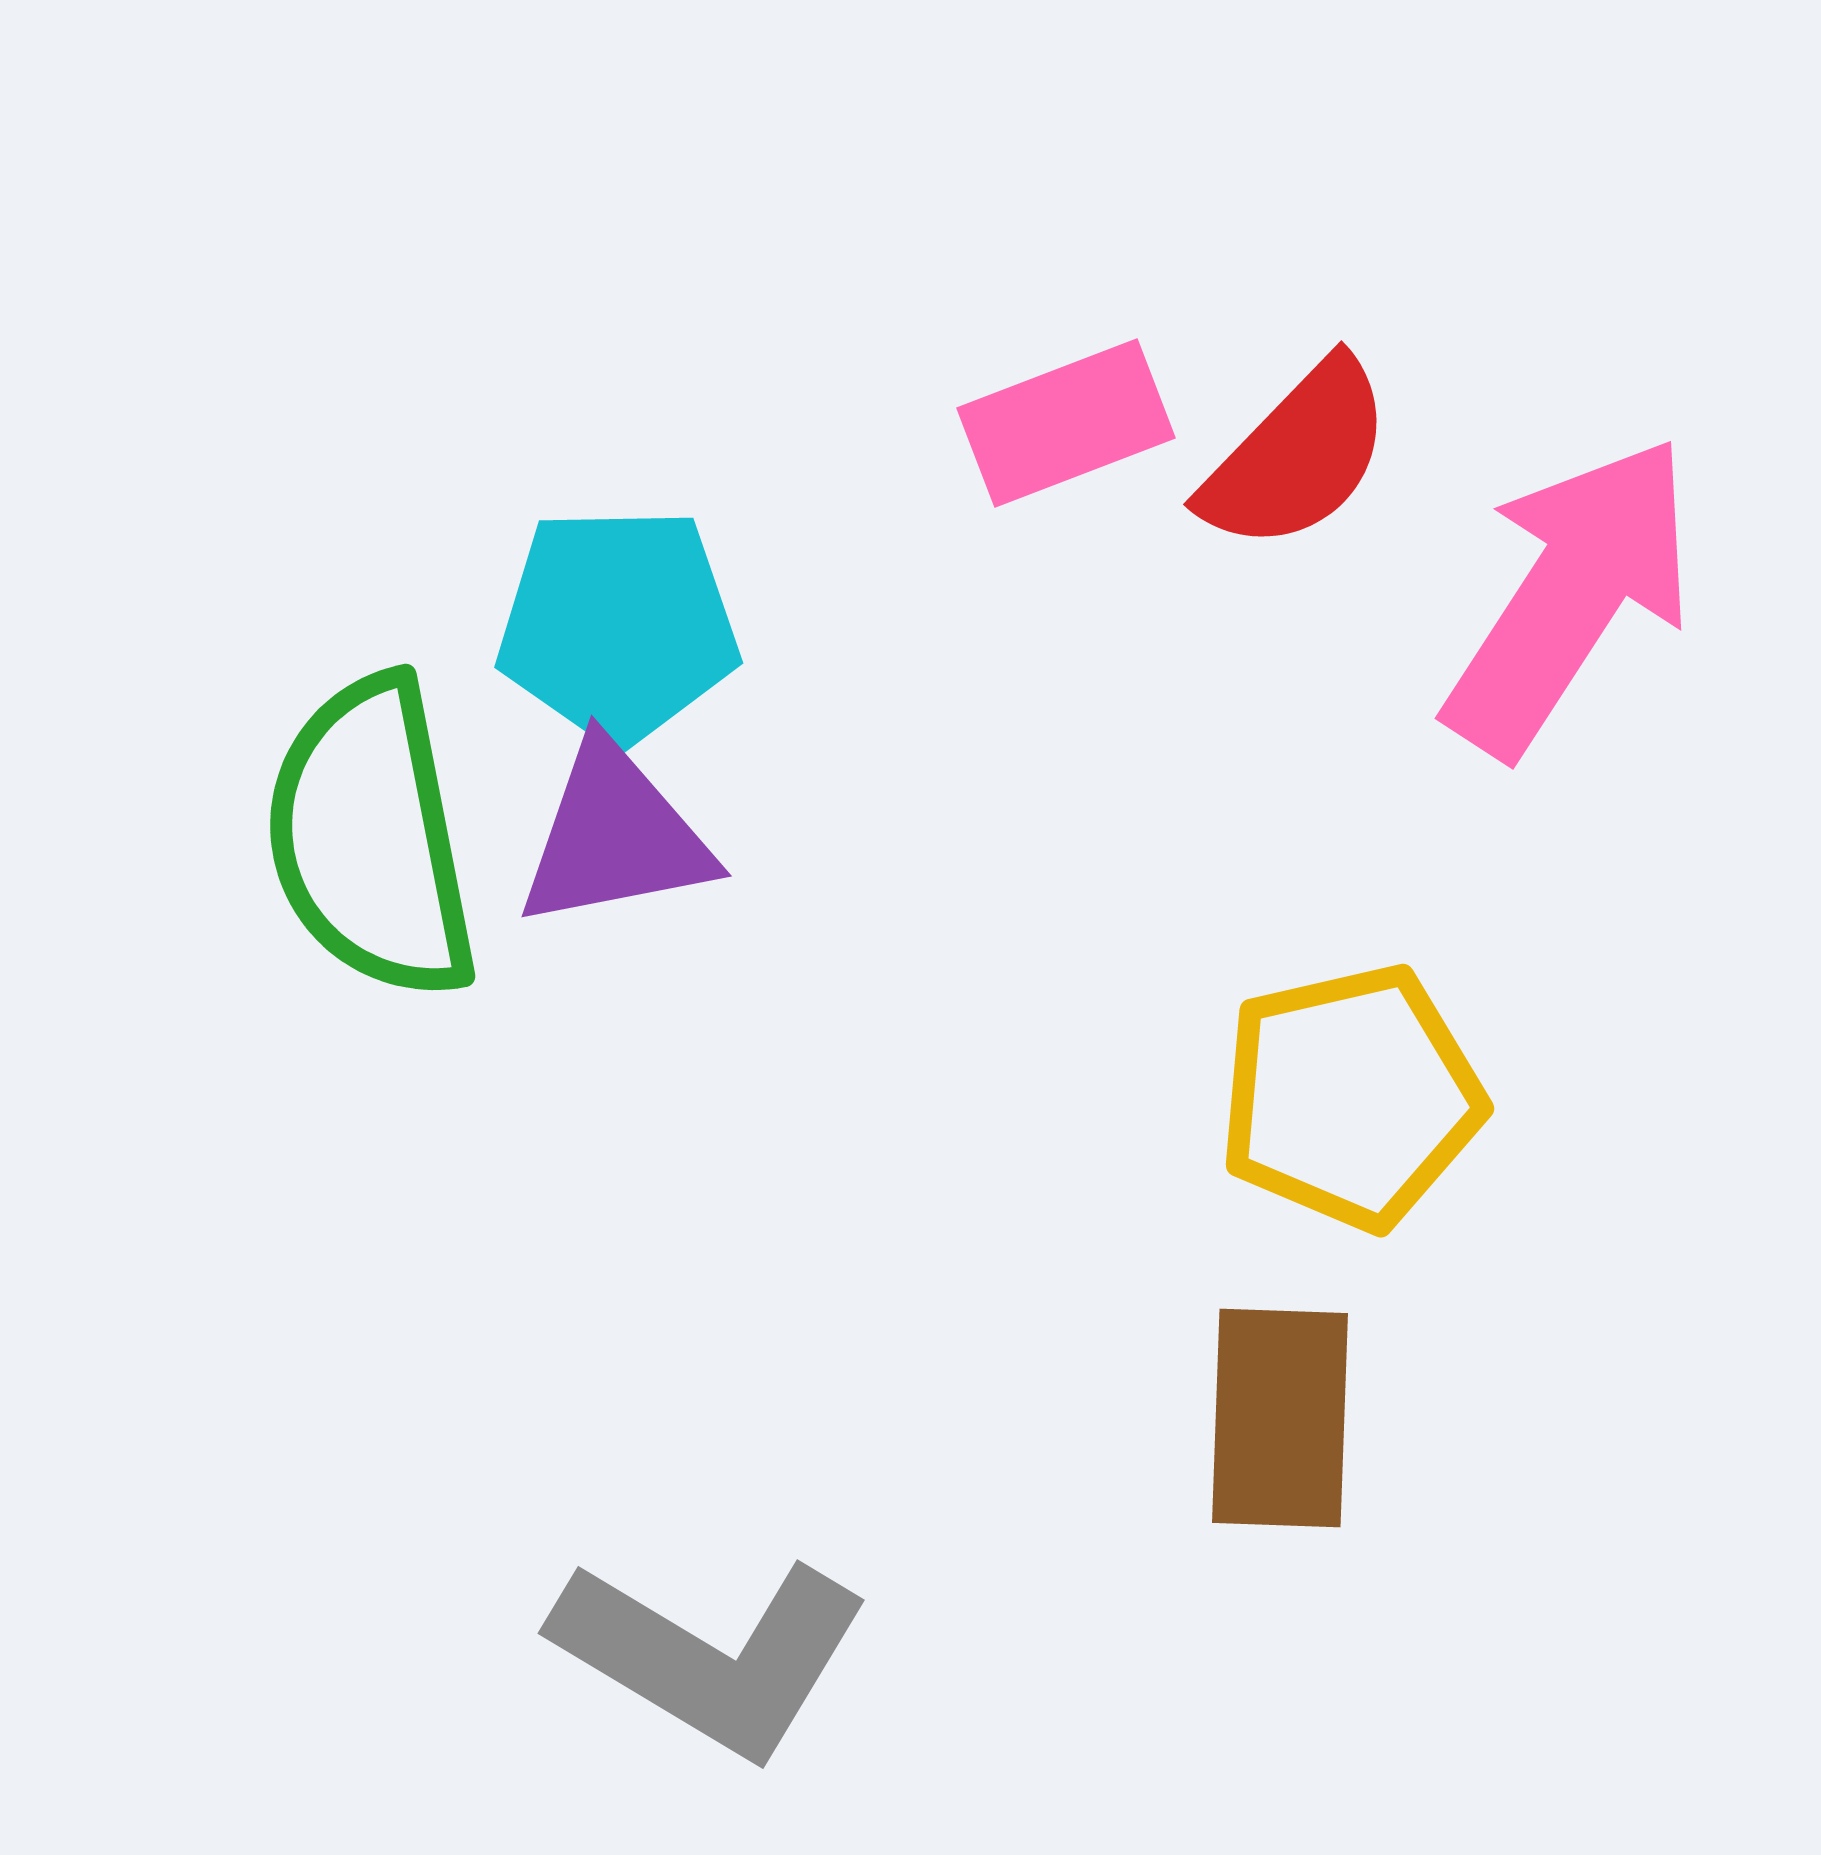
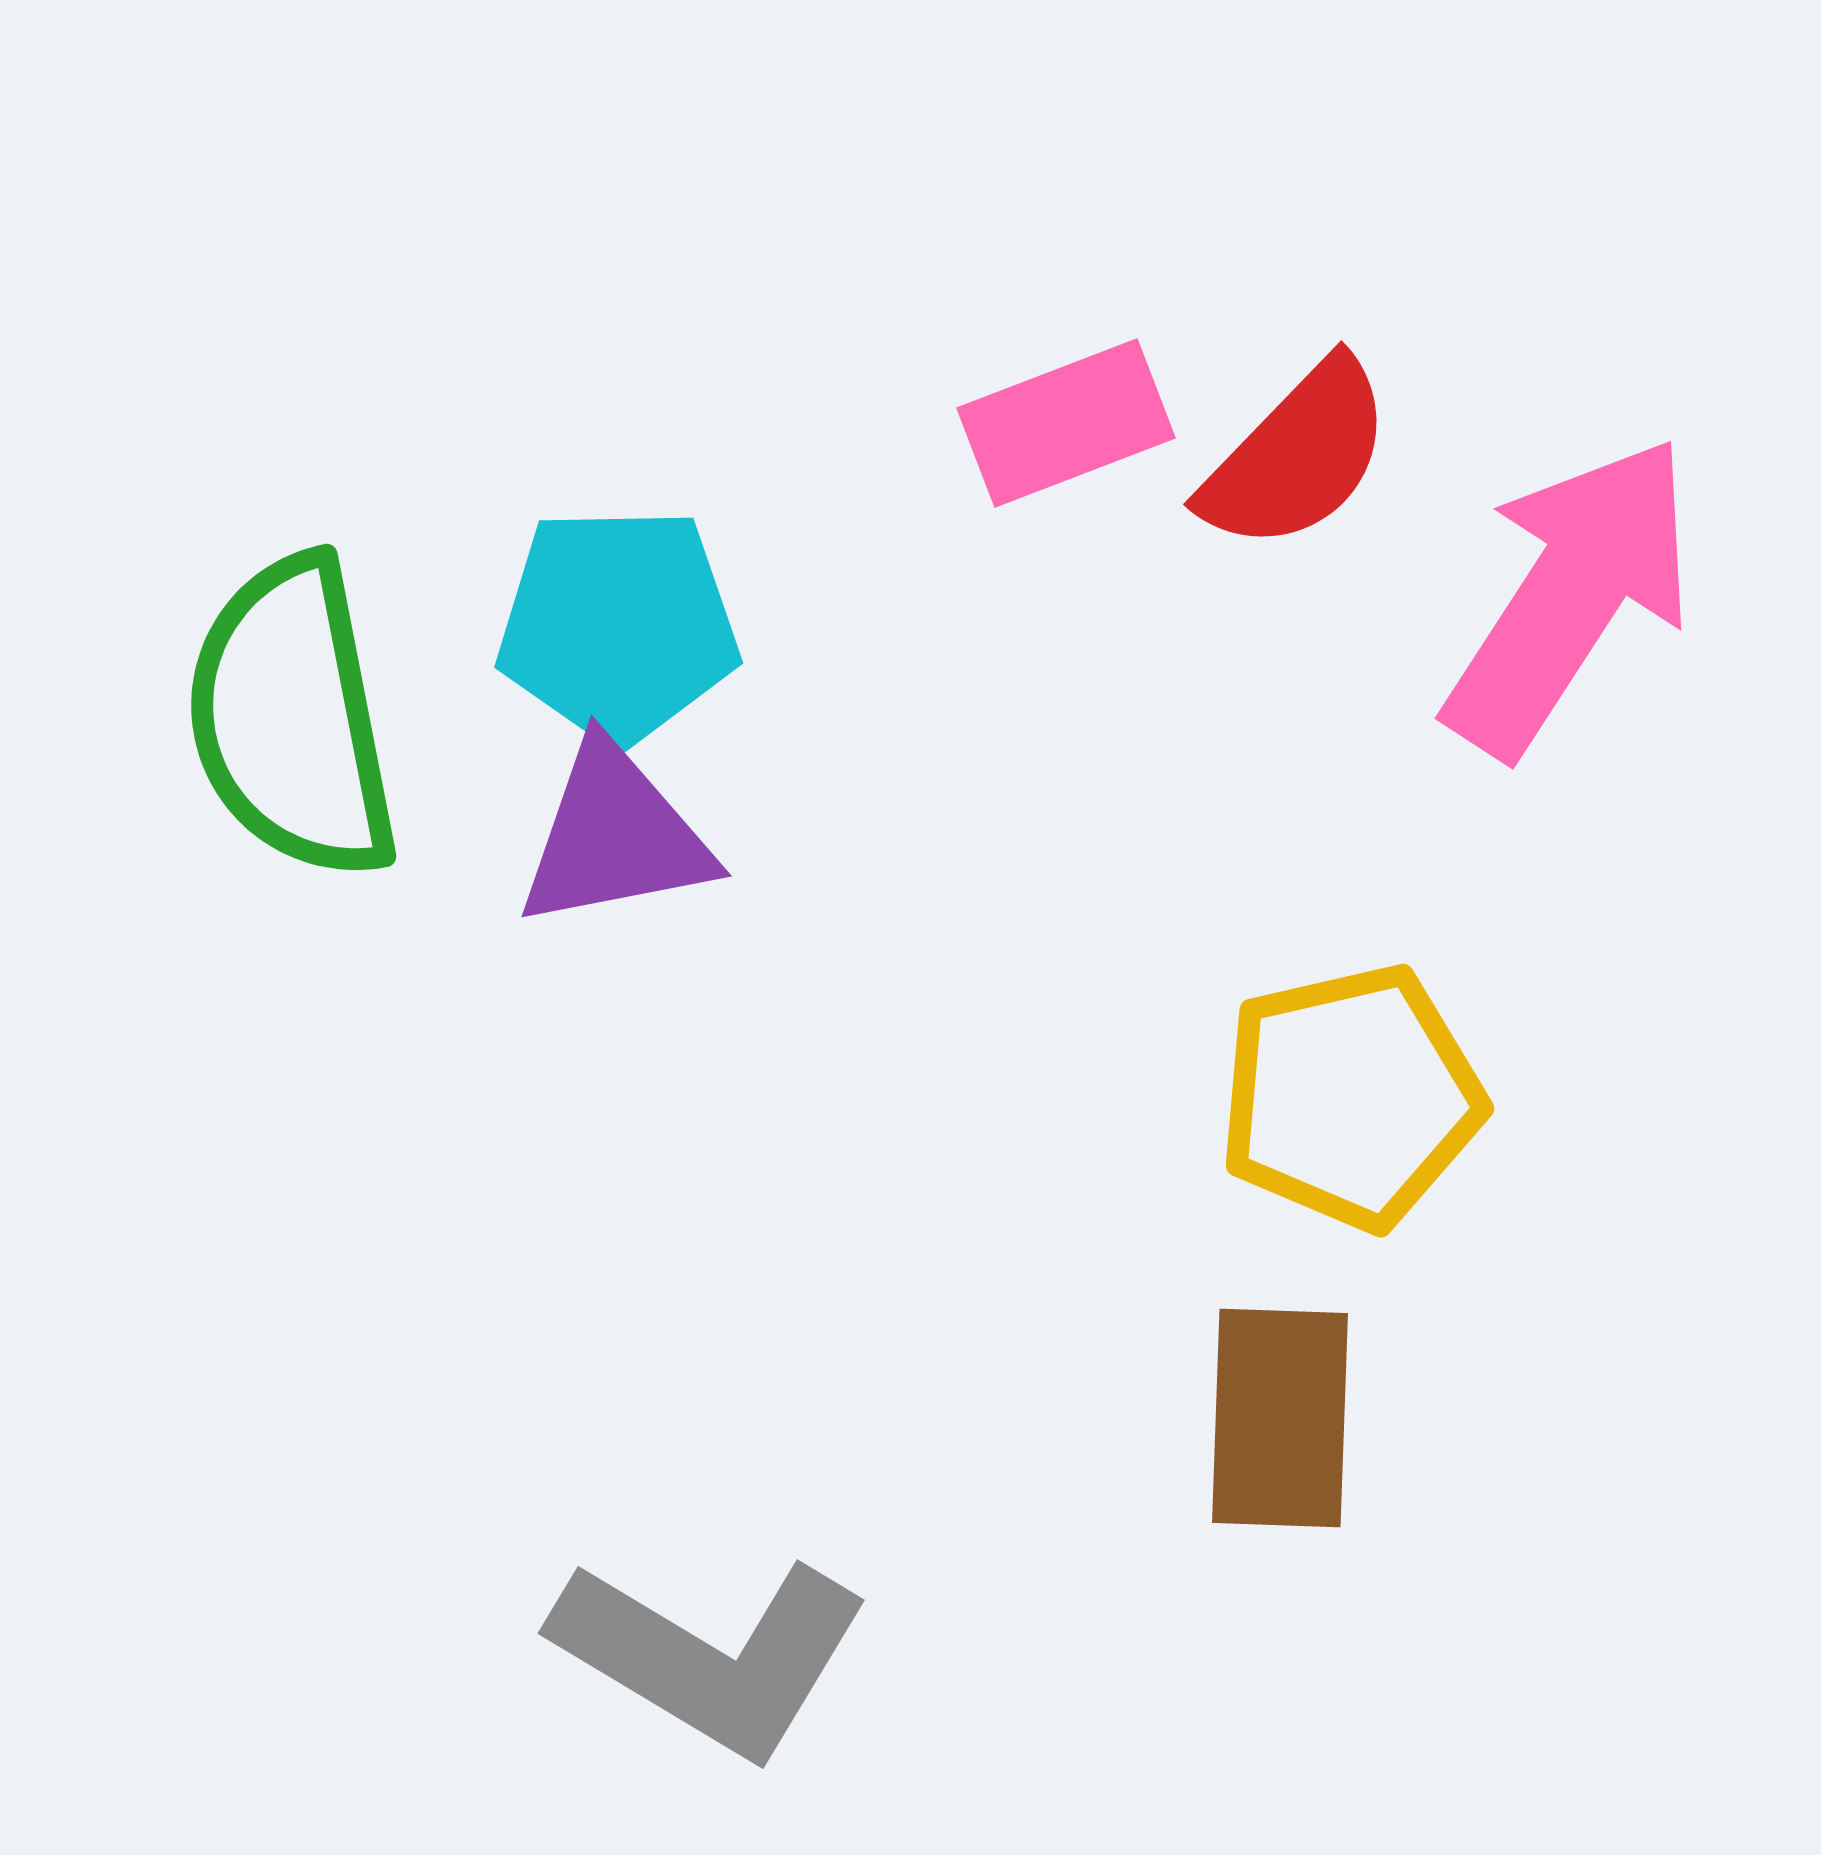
green semicircle: moved 79 px left, 120 px up
